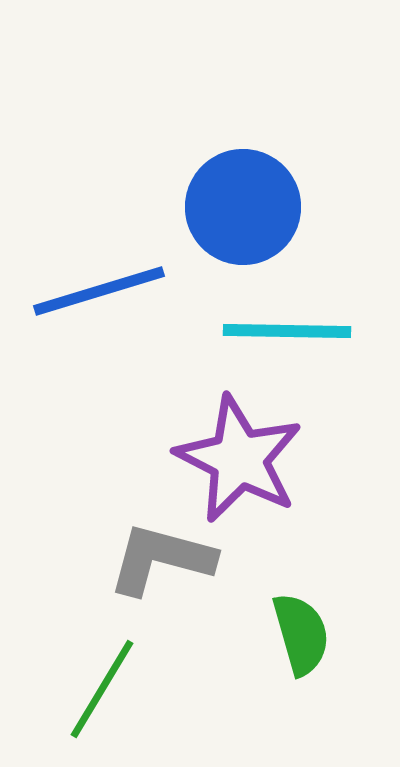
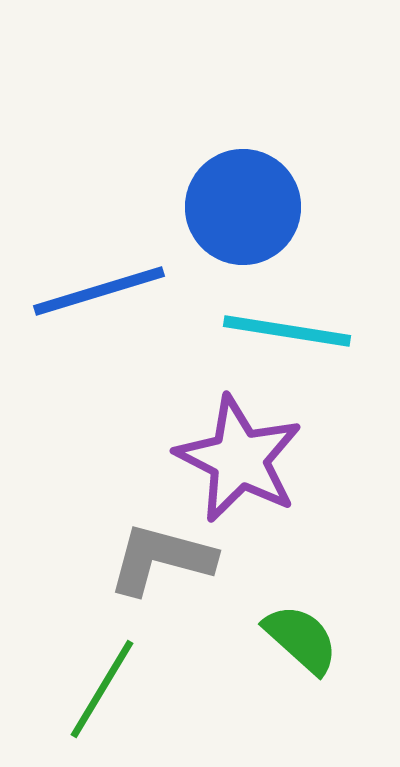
cyan line: rotated 8 degrees clockwise
green semicircle: moved 5 px down; rotated 32 degrees counterclockwise
